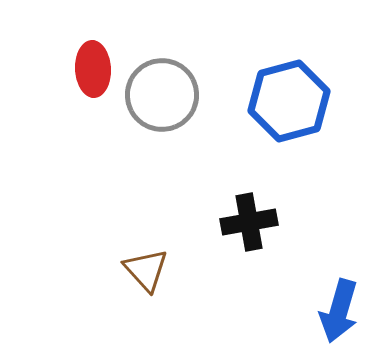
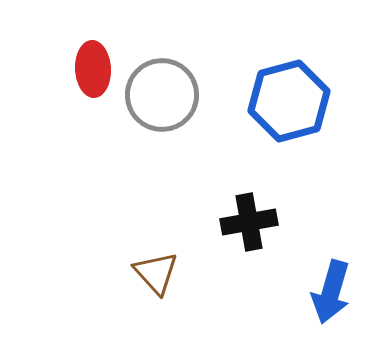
brown triangle: moved 10 px right, 3 px down
blue arrow: moved 8 px left, 19 px up
